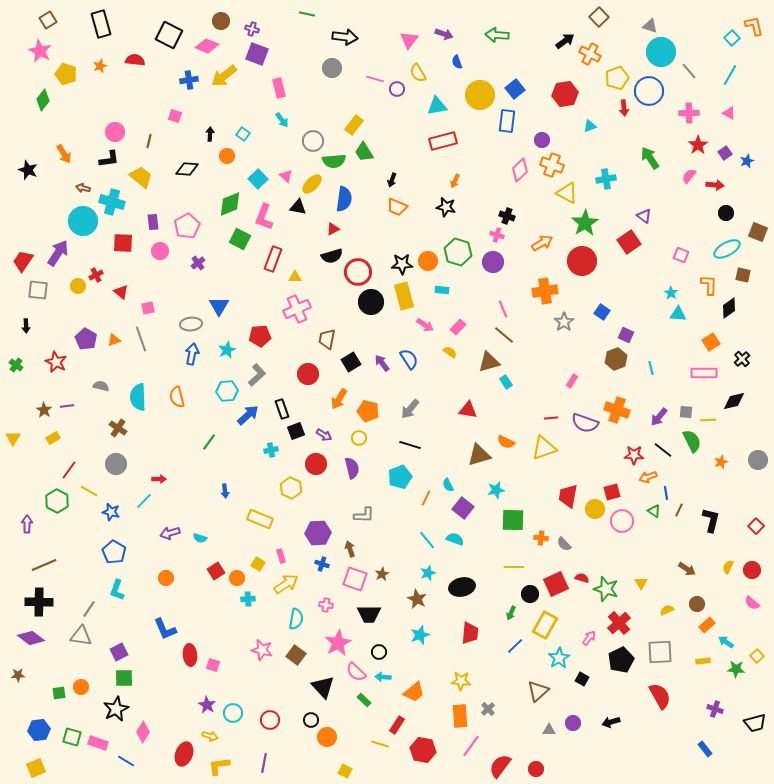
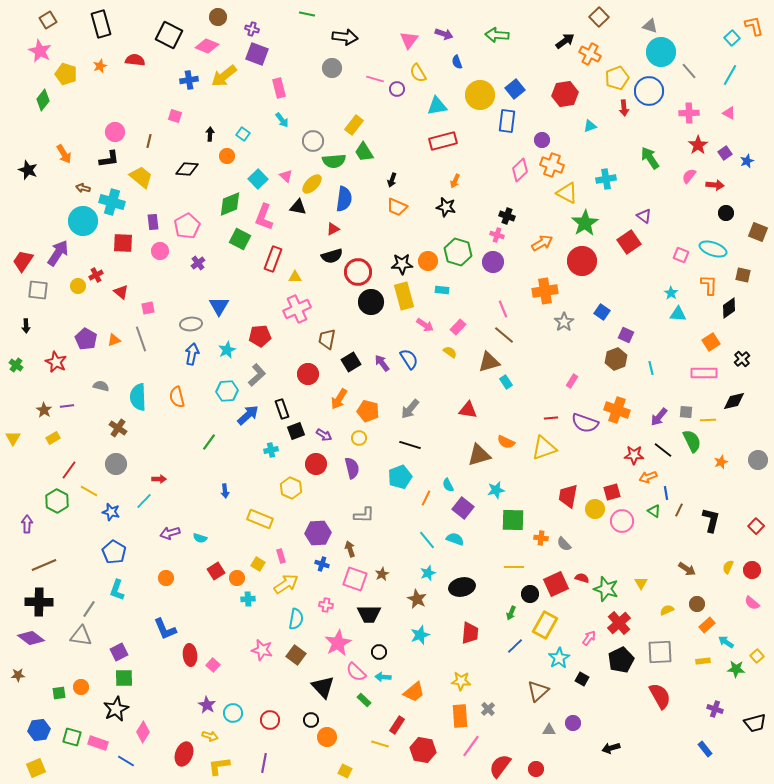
brown circle at (221, 21): moved 3 px left, 4 px up
cyan ellipse at (727, 249): moved 14 px left; rotated 48 degrees clockwise
pink square at (213, 665): rotated 24 degrees clockwise
black arrow at (611, 722): moved 26 px down
